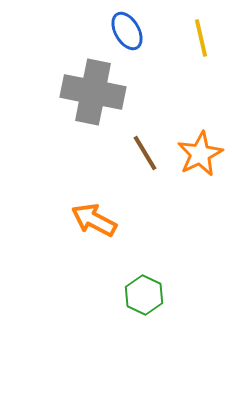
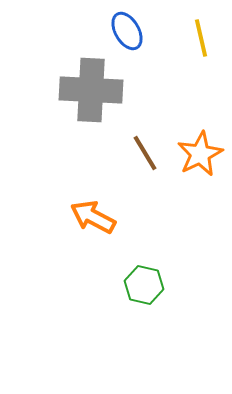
gray cross: moved 2 px left, 2 px up; rotated 8 degrees counterclockwise
orange arrow: moved 1 px left, 3 px up
green hexagon: moved 10 px up; rotated 12 degrees counterclockwise
